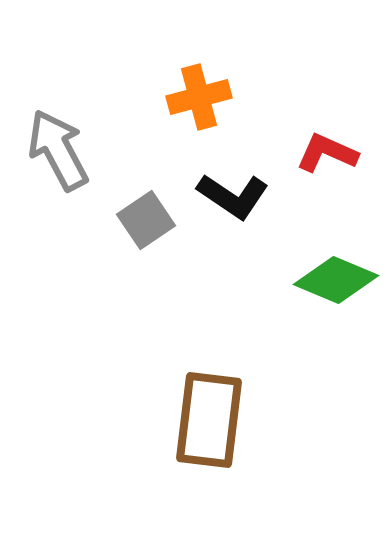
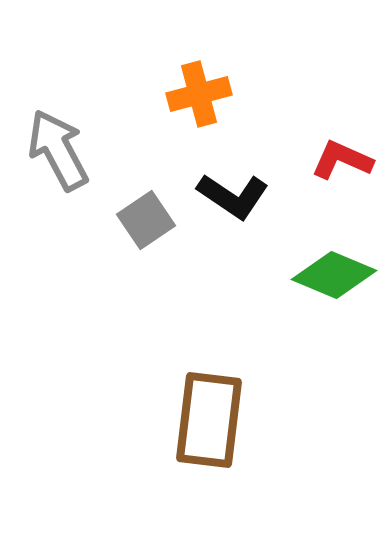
orange cross: moved 3 px up
red L-shape: moved 15 px right, 7 px down
green diamond: moved 2 px left, 5 px up
